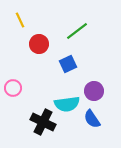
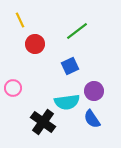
red circle: moved 4 px left
blue square: moved 2 px right, 2 px down
cyan semicircle: moved 2 px up
black cross: rotated 10 degrees clockwise
